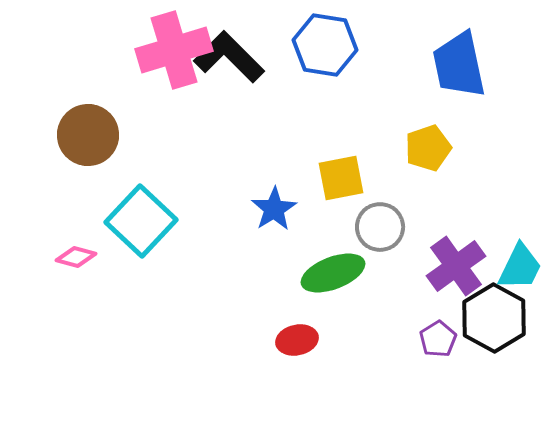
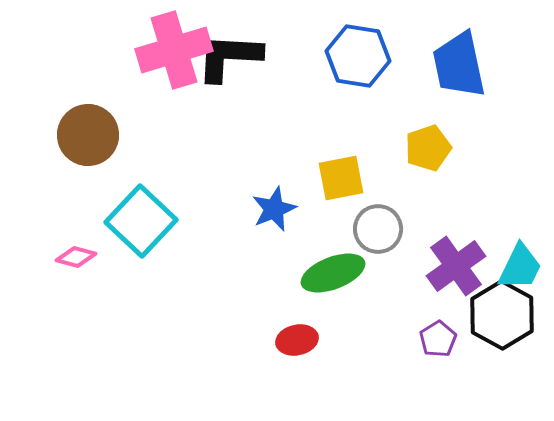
blue hexagon: moved 33 px right, 11 px down
black L-shape: rotated 42 degrees counterclockwise
blue star: rotated 9 degrees clockwise
gray circle: moved 2 px left, 2 px down
black hexagon: moved 8 px right, 3 px up
